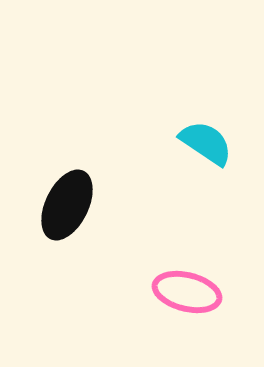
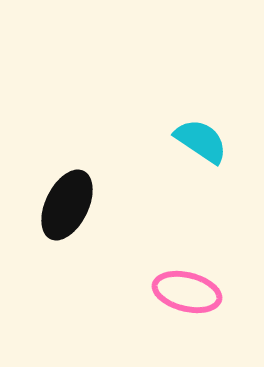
cyan semicircle: moved 5 px left, 2 px up
